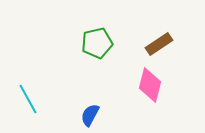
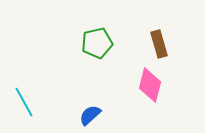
brown rectangle: rotated 72 degrees counterclockwise
cyan line: moved 4 px left, 3 px down
blue semicircle: rotated 20 degrees clockwise
